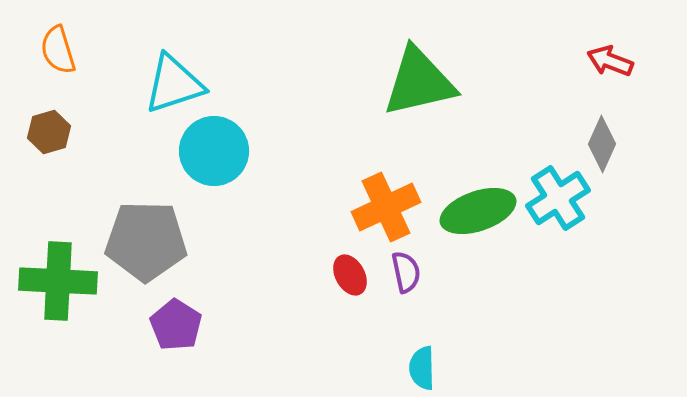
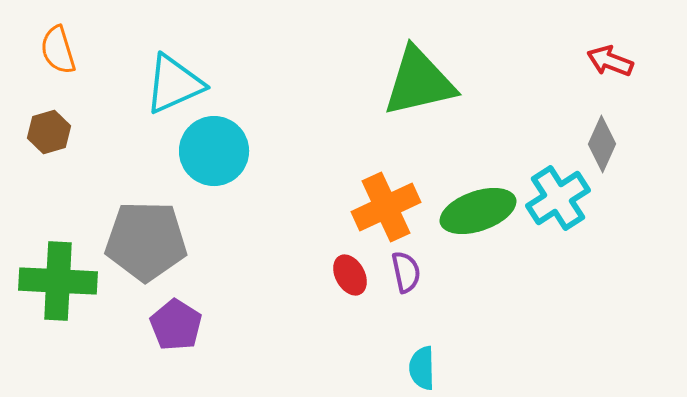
cyan triangle: rotated 6 degrees counterclockwise
